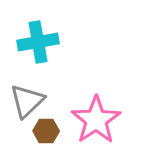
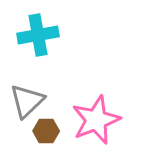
cyan cross: moved 7 px up
pink star: rotated 12 degrees clockwise
